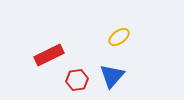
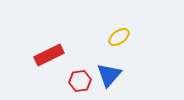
blue triangle: moved 3 px left, 1 px up
red hexagon: moved 3 px right, 1 px down
